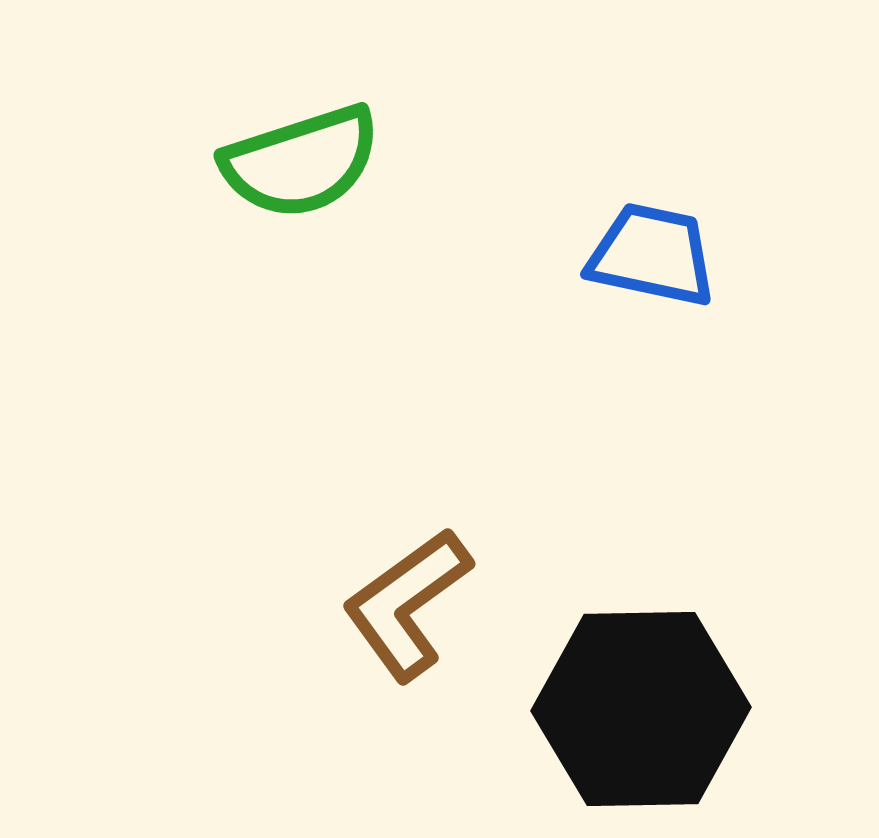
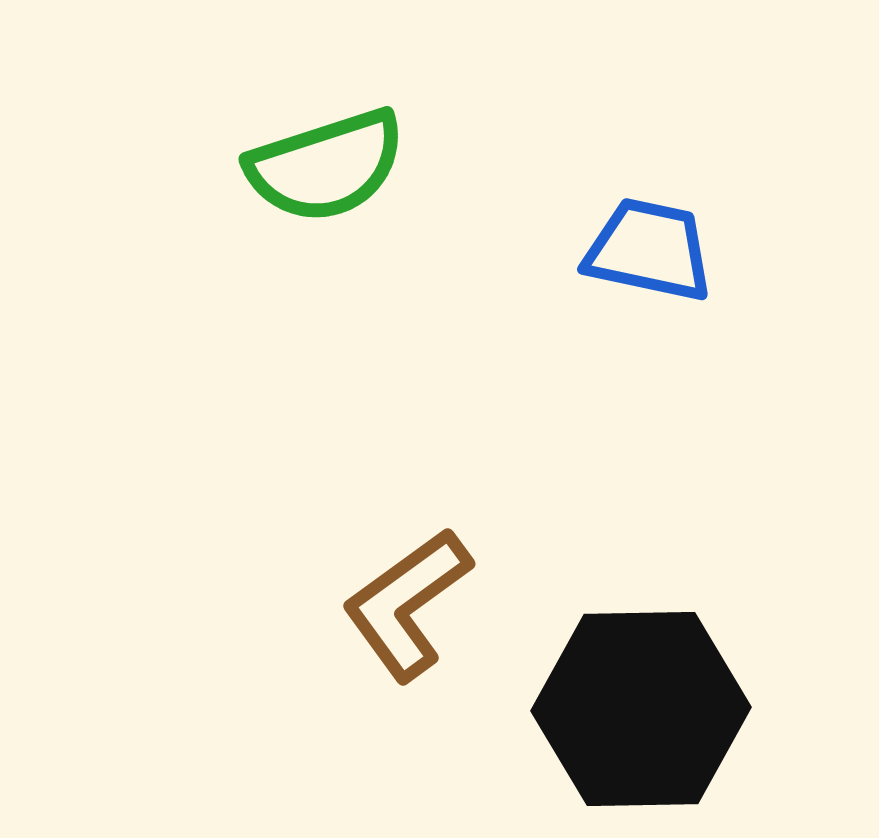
green semicircle: moved 25 px right, 4 px down
blue trapezoid: moved 3 px left, 5 px up
